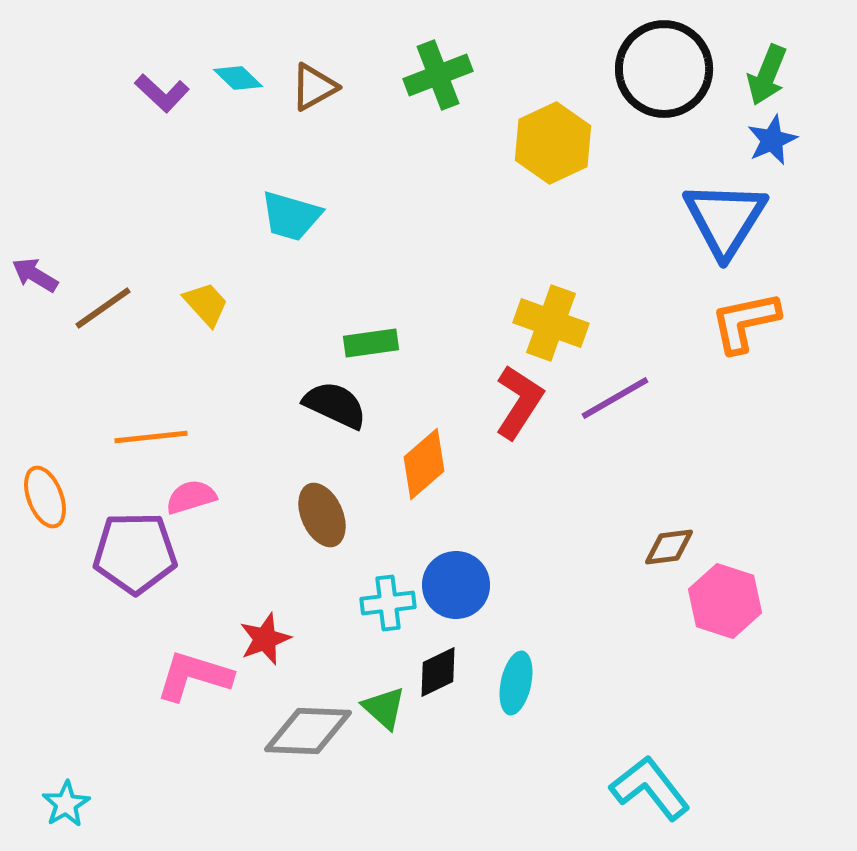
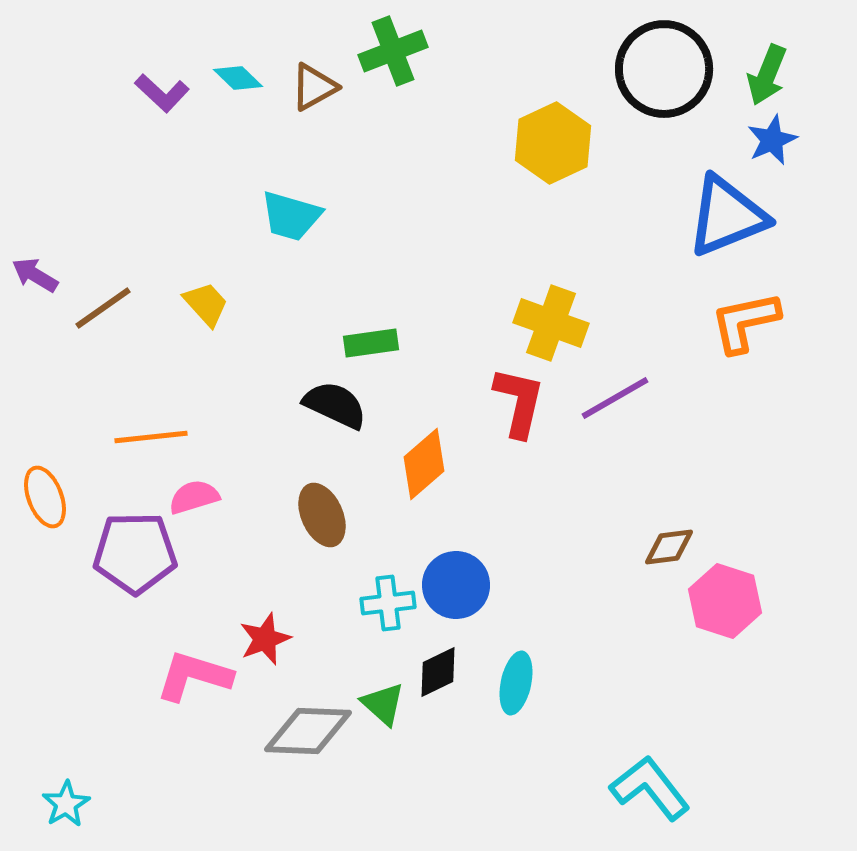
green cross: moved 45 px left, 24 px up
blue triangle: moved 2 px right, 3 px up; rotated 36 degrees clockwise
red L-shape: rotated 20 degrees counterclockwise
pink semicircle: moved 3 px right
green triangle: moved 1 px left, 4 px up
